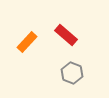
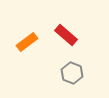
orange rectangle: rotated 10 degrees clockwise
